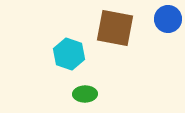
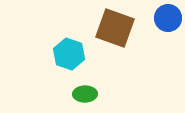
blue circle: moved 1 px up
brown square: rotated 9 degrees clockwise
